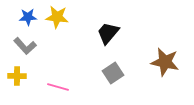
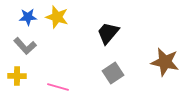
yellow star: rotated 10 degrees clockwise
